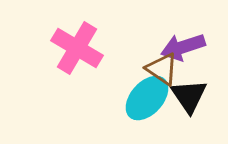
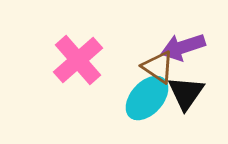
pink cross: moved 1 px right, 12 px down; rotated 18 degrees clockwise
brown triangle: moved 4 px left, 2 px up
black triangle: moved 3 px left, 3 px up; rotated 9 degrees clockwise
